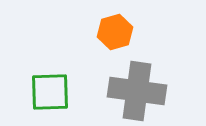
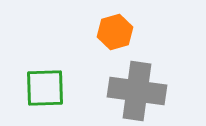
green square: moved 5 px left, 4 px up
